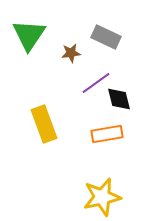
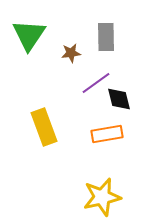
gray rectangle: rotated 64 degrees clockwise
yellow rectangle: moved 3 px down
